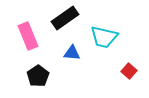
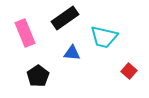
pink rectangle: moved 3 px left, 3 px up
